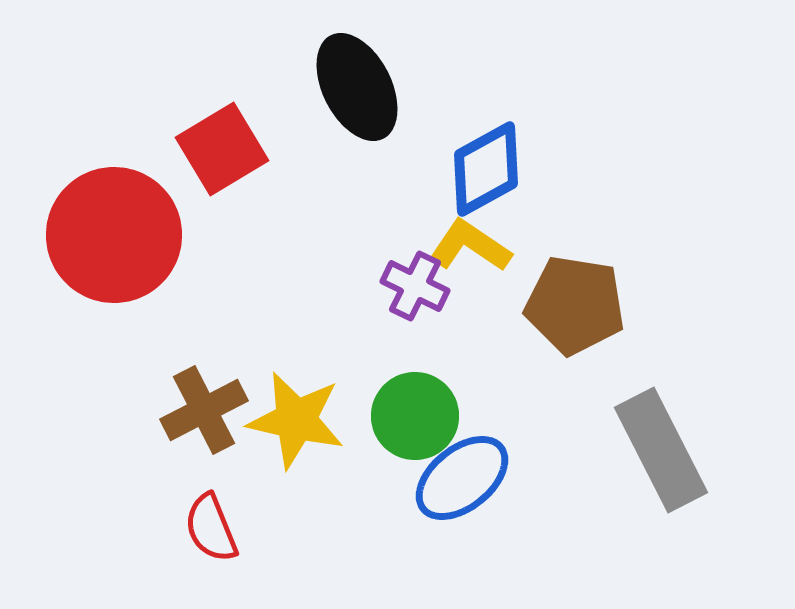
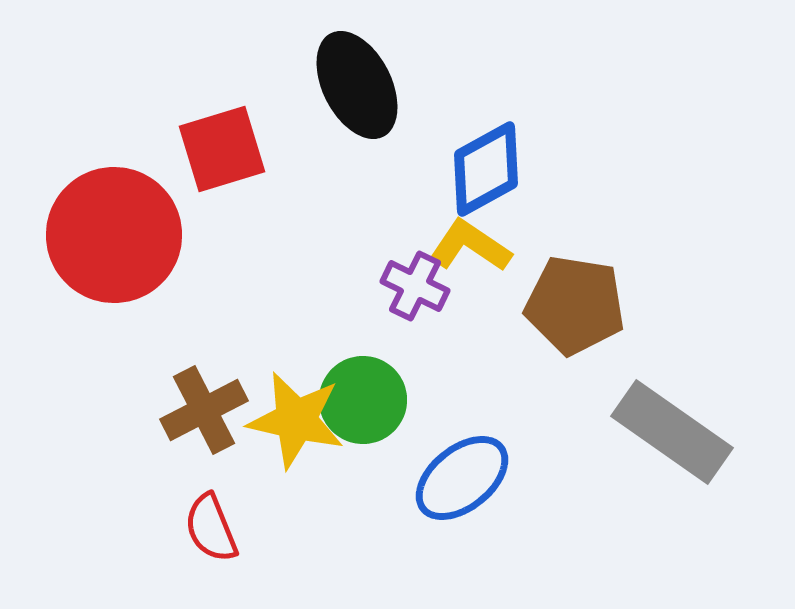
black ellipse: moved 2 px up
red square: rotated 14 degrees clockwise
green circle: moved 52 px left, 16 px up
gray rectangle: moved 11 px right, 18 px up; rotated 28 degrees counterclockwise
